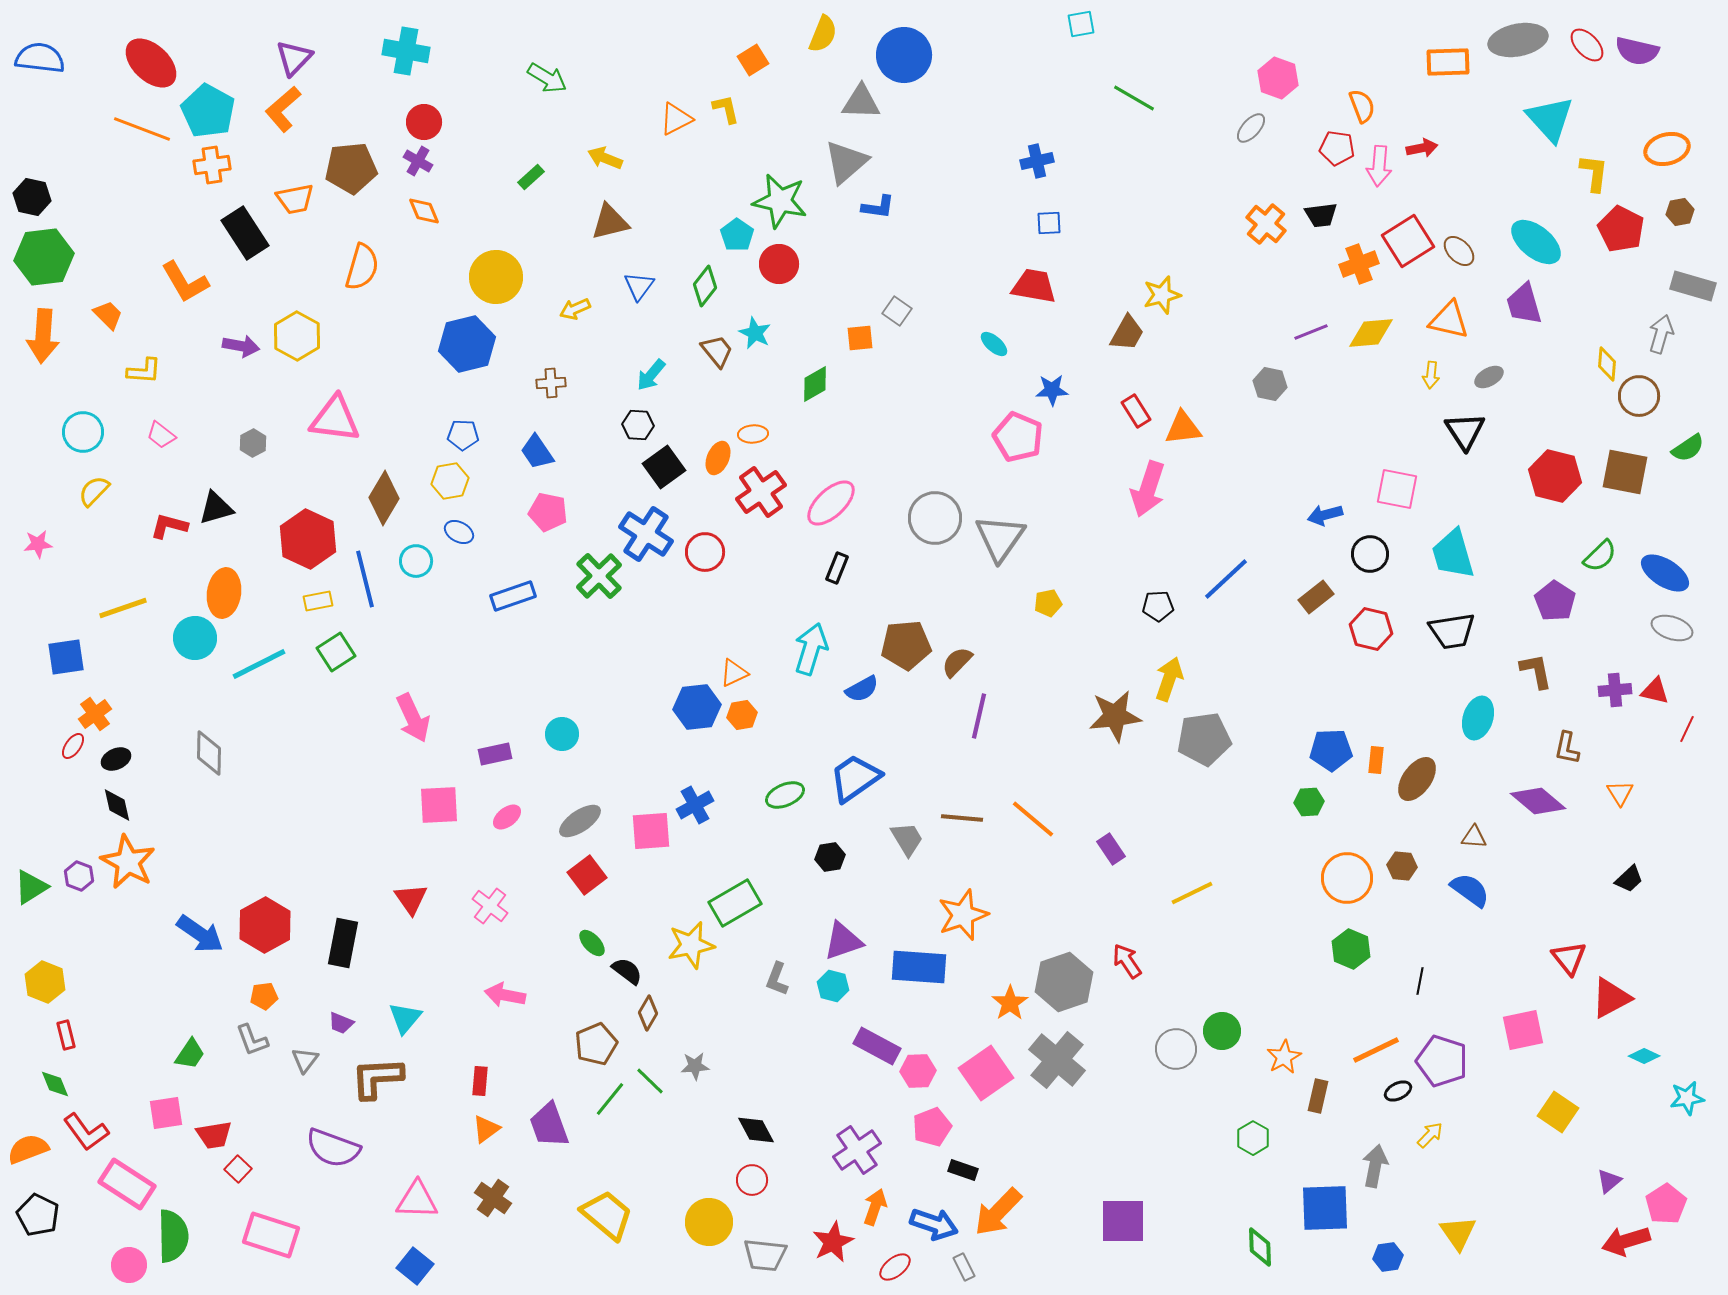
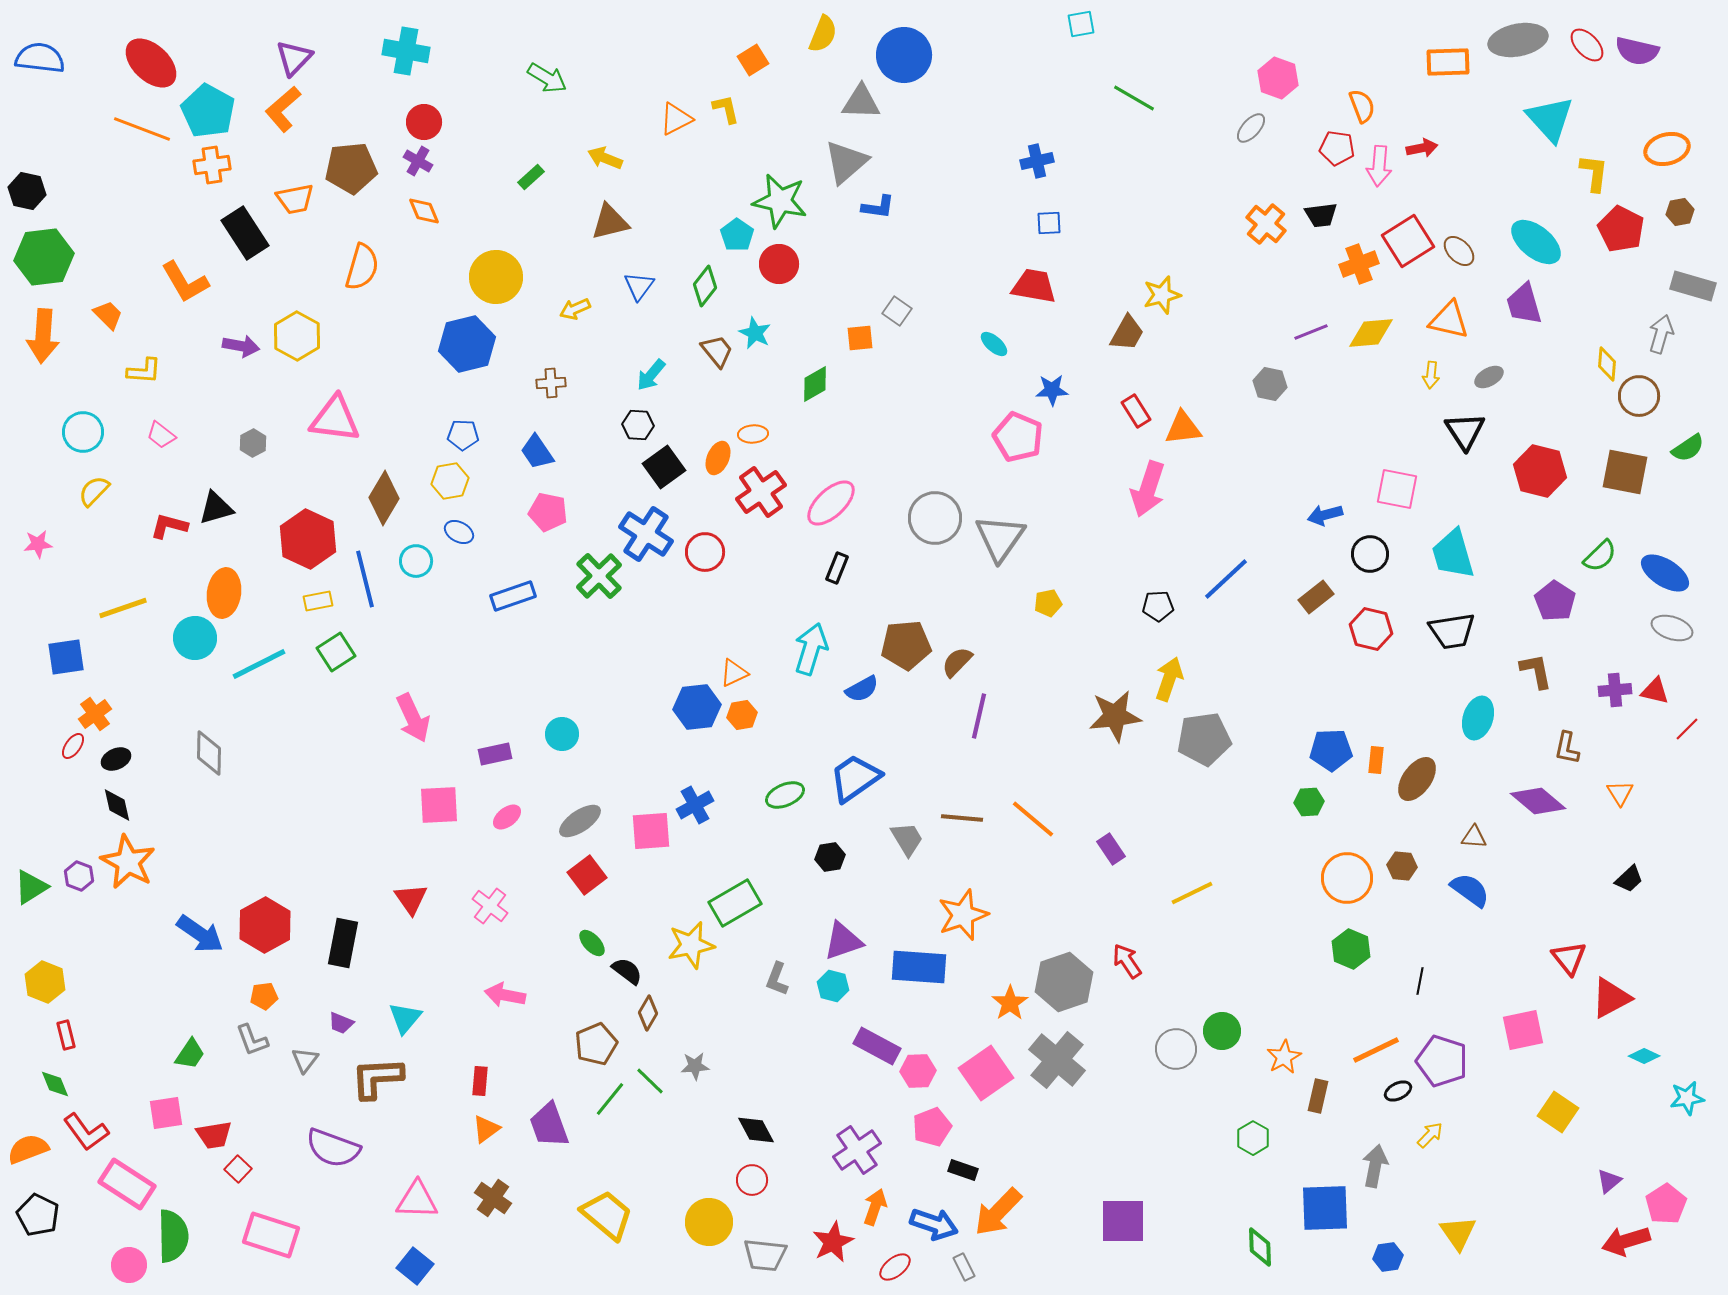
black hexagon at (32, 197): moved 5 px left, 6 px up
red hexagon at (1555, 476): moved 15 px left, 5 px up
red line at (1687, 729): rotated 20 degrees clockwise
